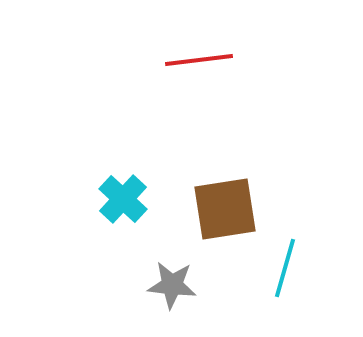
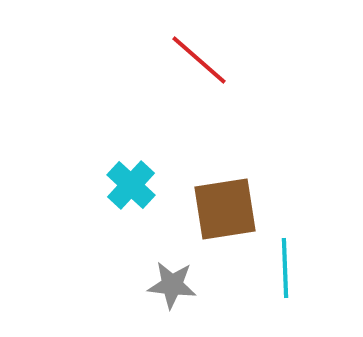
red line: rotated 48 degrees clockwise
cyan cross: moved 8 px right, 14 px up
cyan line: rotated 18 degrees counterclockwise
